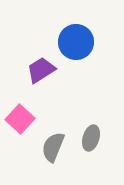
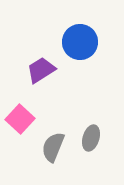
blue circle: moved 4 px right
